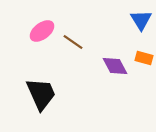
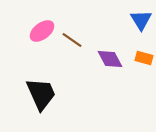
brown line: moved 1 px left, 2 px up
purple diamond: moved 5 px left, 7 px up
